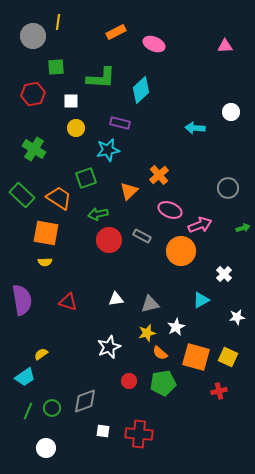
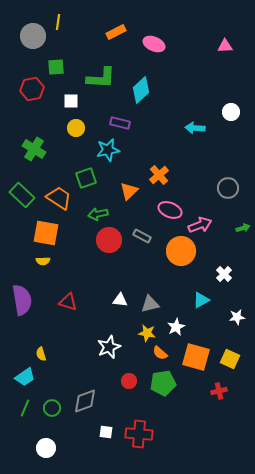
red hexagon at (33, 94): moved 1 px left, 5 px up
yellow semicircle at (45, 262): moved 2 px left, 1 px up
white triangle at (116, 299): moved 4 px right, 1 px down; rotated 14 degrees clockwise
yellow star at (147, 333): rotated 24 degrees clockwise
yellow semicircle at (41, 354): rotated 72 degrees counterclockwise
yellow square at (228, 357): moved 2 px right, 2 px down
green line at (28, 411): moved 3 px left, 3 px up
white square at (103, 431): moved 3 px right, 1 px down
